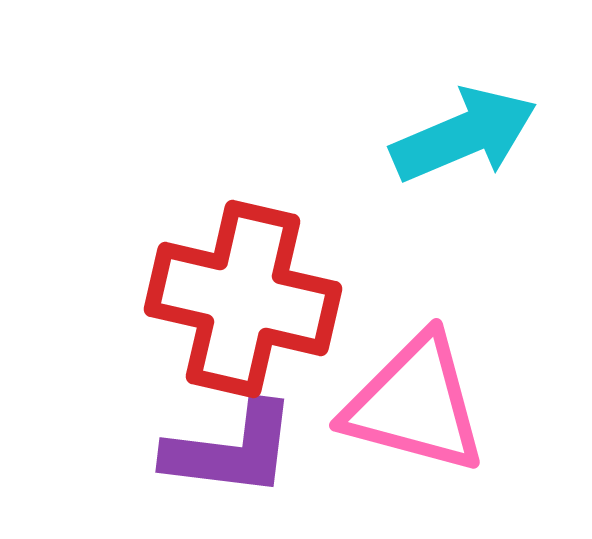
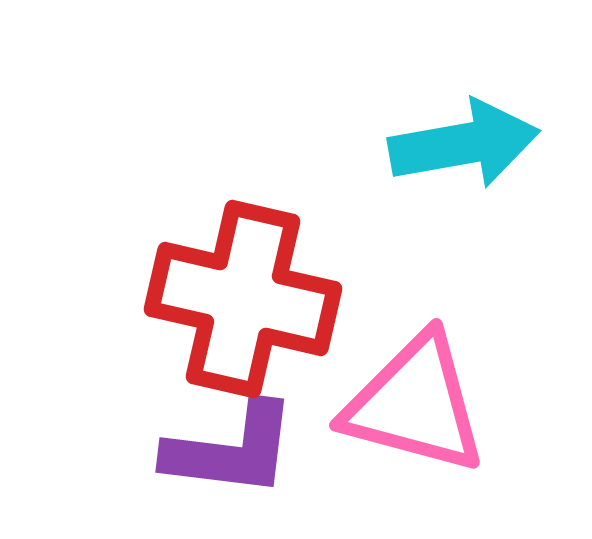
cyan arrow: moved 9 px down; rotated 13 degrees clockwise
